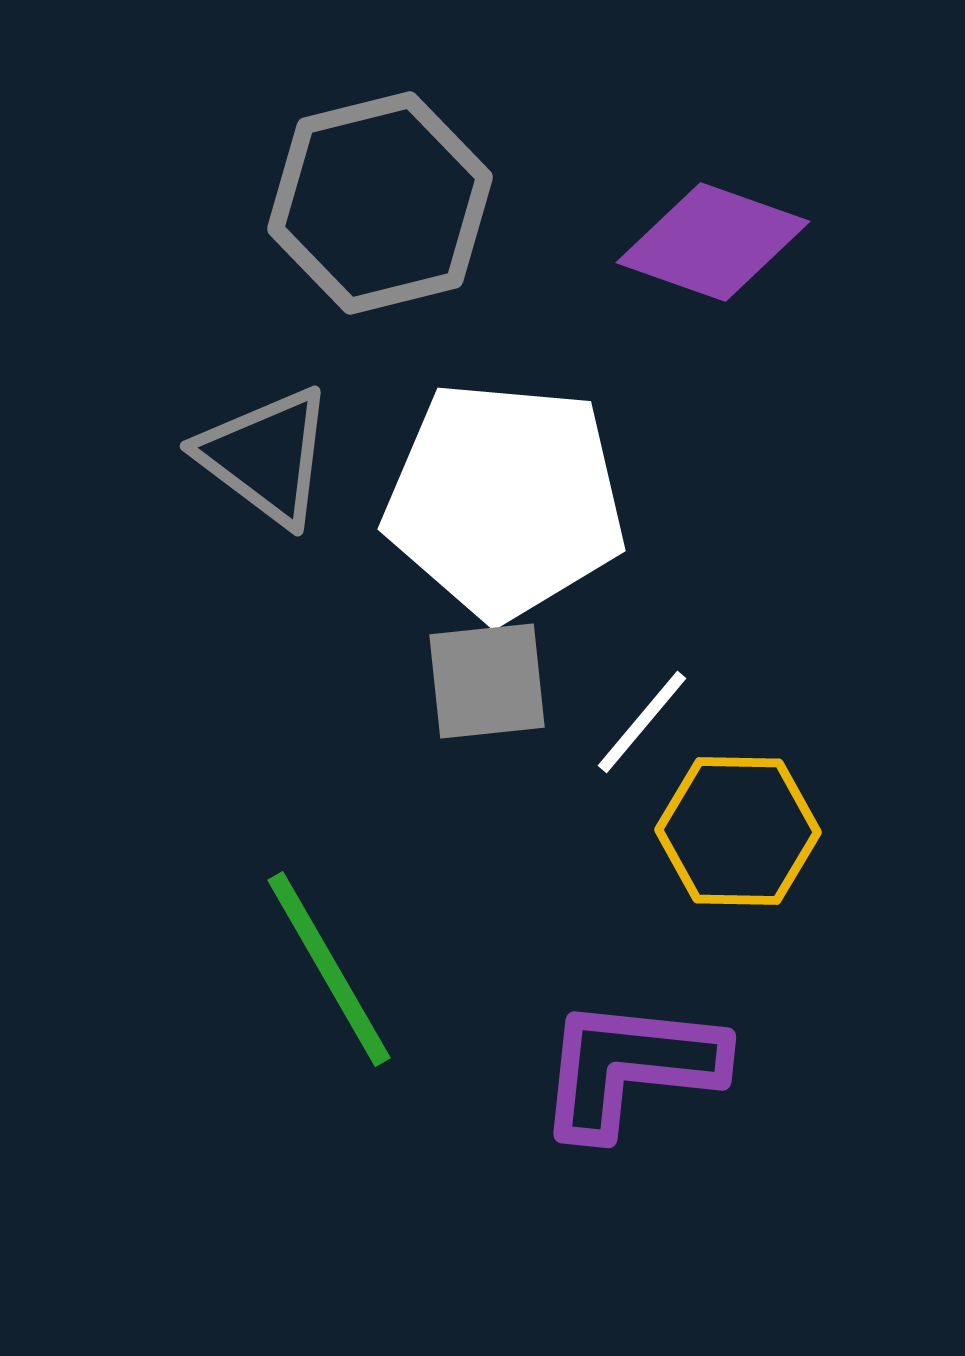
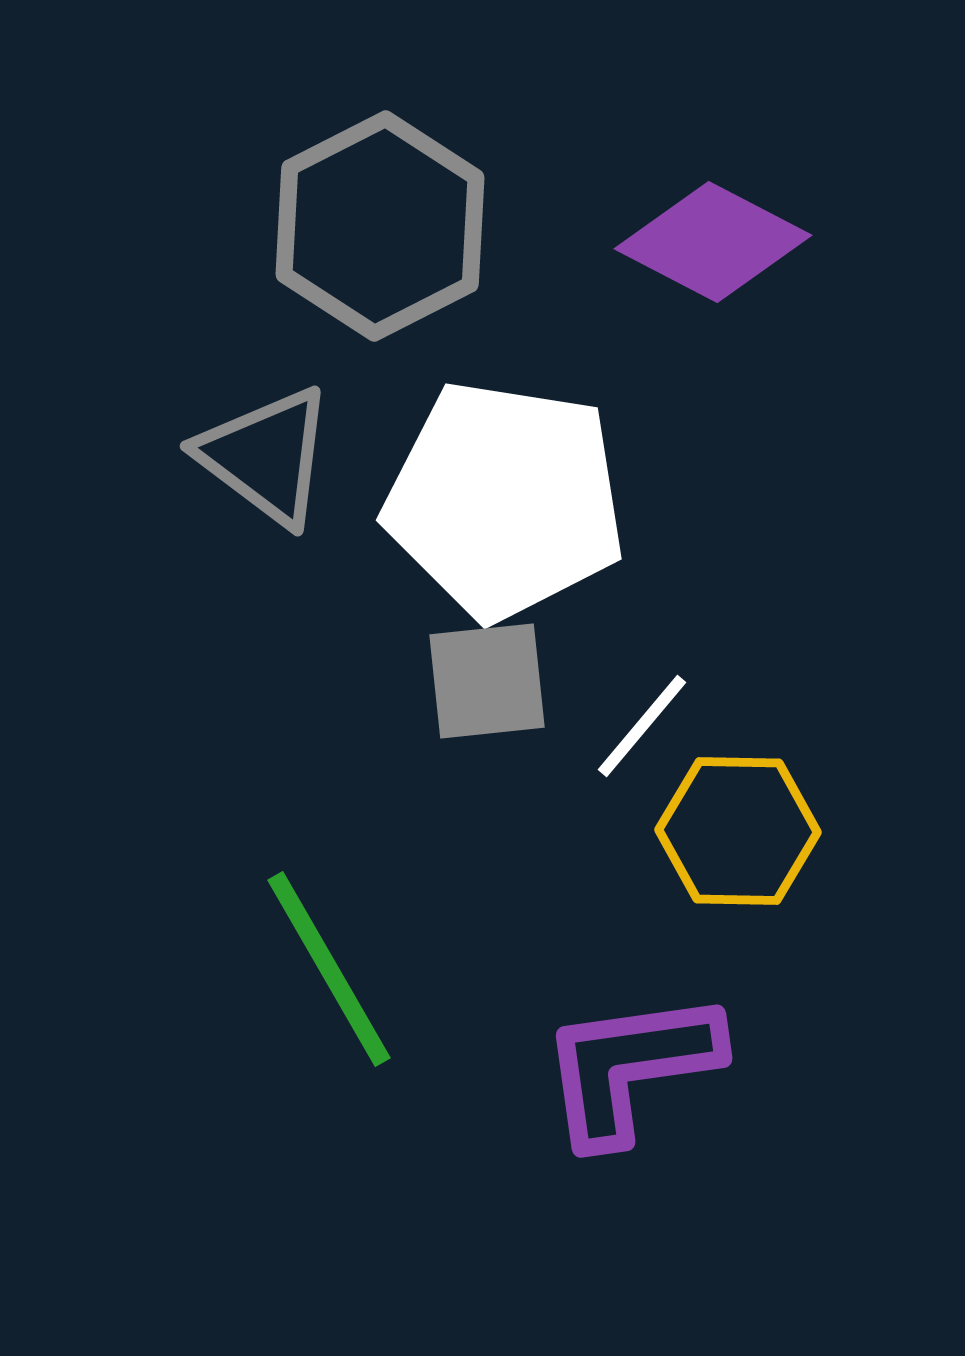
gray hexagon: moved 23 px down; rotated 13 degrees counterclockwise
purple diamond: rotated 8 degrees clockwise
white pentagon: rotated 4 degrees clockwise
white line: moved 4 px down
purple L-shape: rotated 14 degrees counterclockwise
